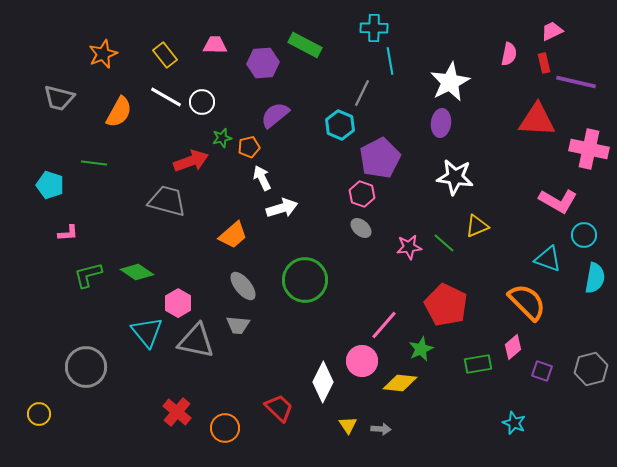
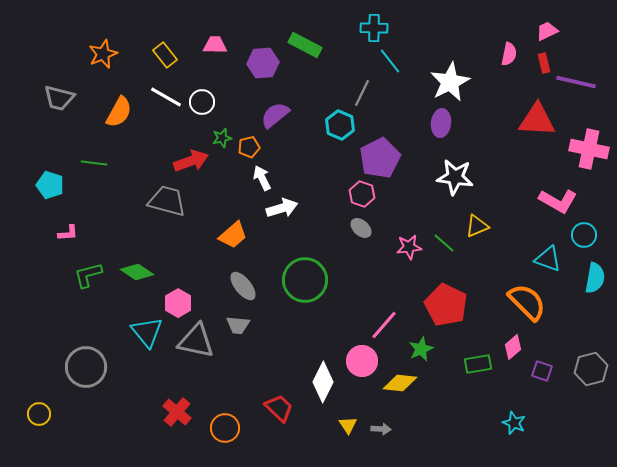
pink trapezoid at (552, 31): moved 5 px left
cyan line at (390, 61): rotated 28 degrees counterclockwise
